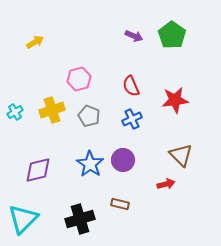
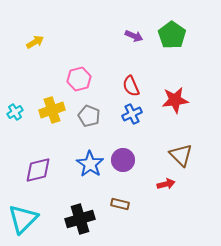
blue cross: moved 5 px up
